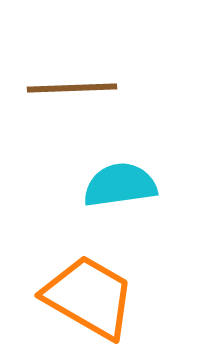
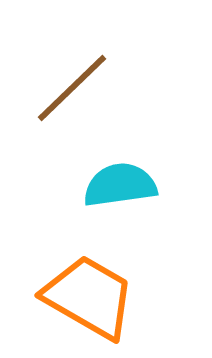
brown line: rotated 42 degrees counterclockwise
